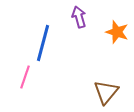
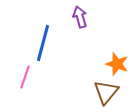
purple arrow: moved 1 px right
orange star: moved 32 px down
